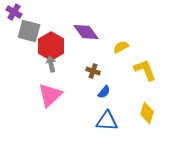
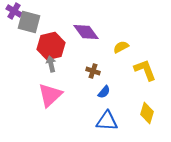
purple cross: moved 1 px up
gray square: moved 9 px up
red hexagon: rotated 16 degrees clockwise
